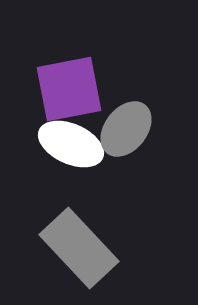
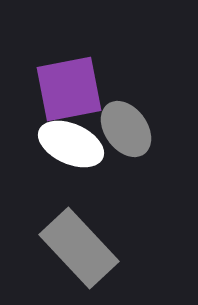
gray ellipse: rotated 74 degrees counterclockwise
